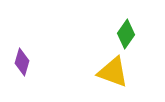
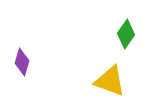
yellow triangle: moved 3 px left, 9 px down
